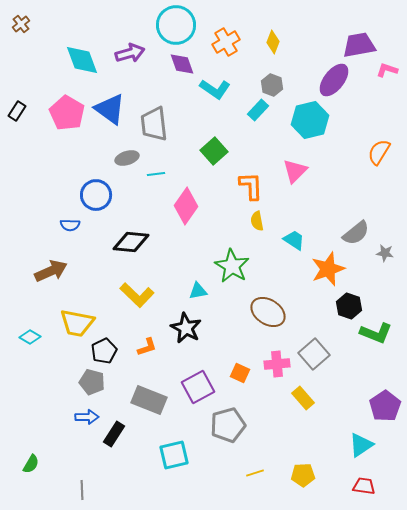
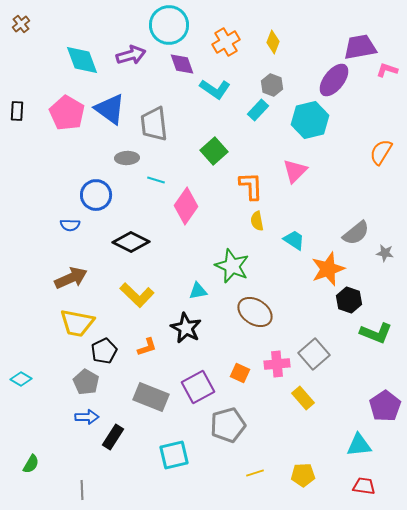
cyan circle at (176, 25): moved 7 px left
purple trapezoid at (359, 45): moved 1 px right, 2 px down
purple arrow at (130, 53): moved 1 px right, 2 px down
black rectangle at (17, 111): rotated 30 degrees counterclockwise
orange semicircle at (379, 152): moved 2 px right
gray ellipse at (127, 158): rotated 15 degrees clockwise
cyan line at (156, 174): moved 6 px down; rotated 24 degrees clockwise
black diamond at (131, 242): rotated 21 degrees clockwise
green star at (232, 266): rotated 8 degrees counterclockwise
brown arrow at (51, 271): moved 20 px right, 7 px down
black hexagon at (349, 306): moved 6 px up
brown ellipse at (268, 312): moved 13 px left
cyan diamond at (30, 337): moved 9 px left, 42 px down
gray pentagon at (92, 382): moved 6 px left; rotated 15 degrees clockwise
gray rectangle at (149, 400): moved 2 px right, 3 px up
black rectangle at (114, 434): moved 1 px left, 3 px down
cyan triangle at (361, 445): moved 2 px left; rotated 28 degrees clockwise
